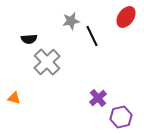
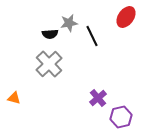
gray star: moved 2 px left, 2 px down
black semicircle: moved 21 px right, 5 px up
gray cross: moved 2 px right, 2 px down
